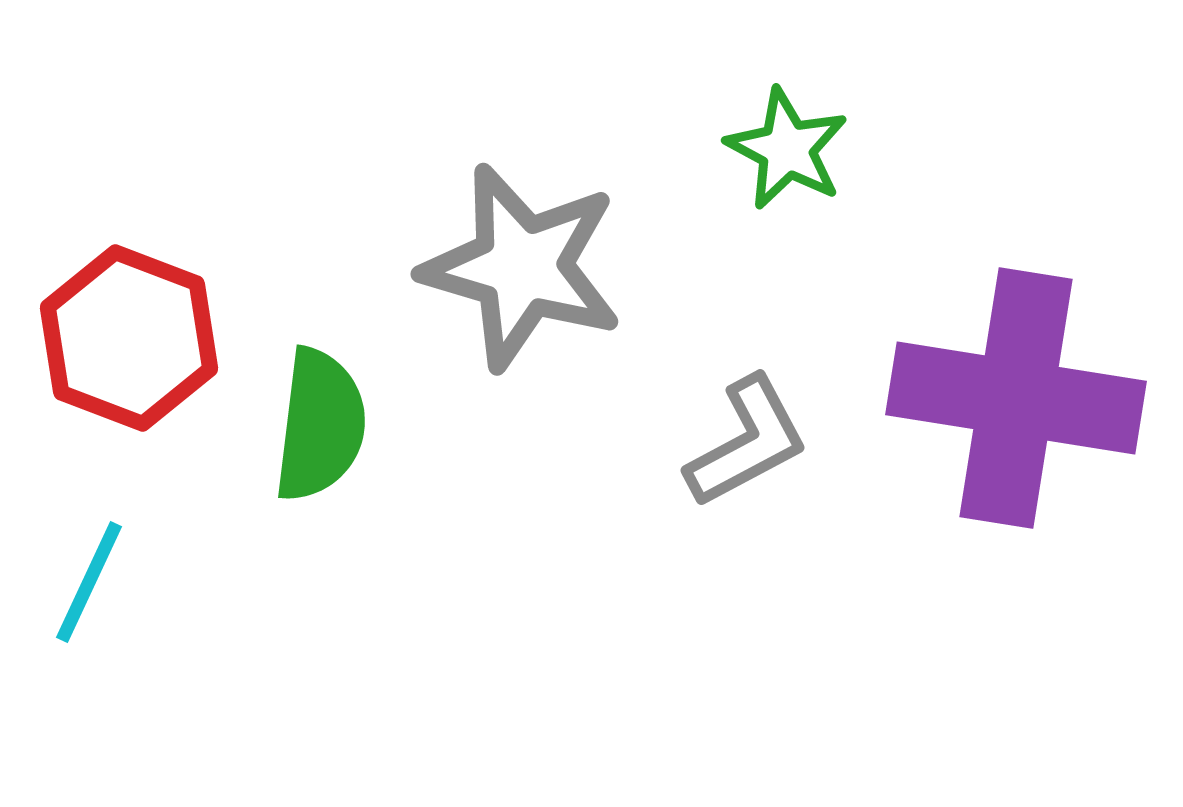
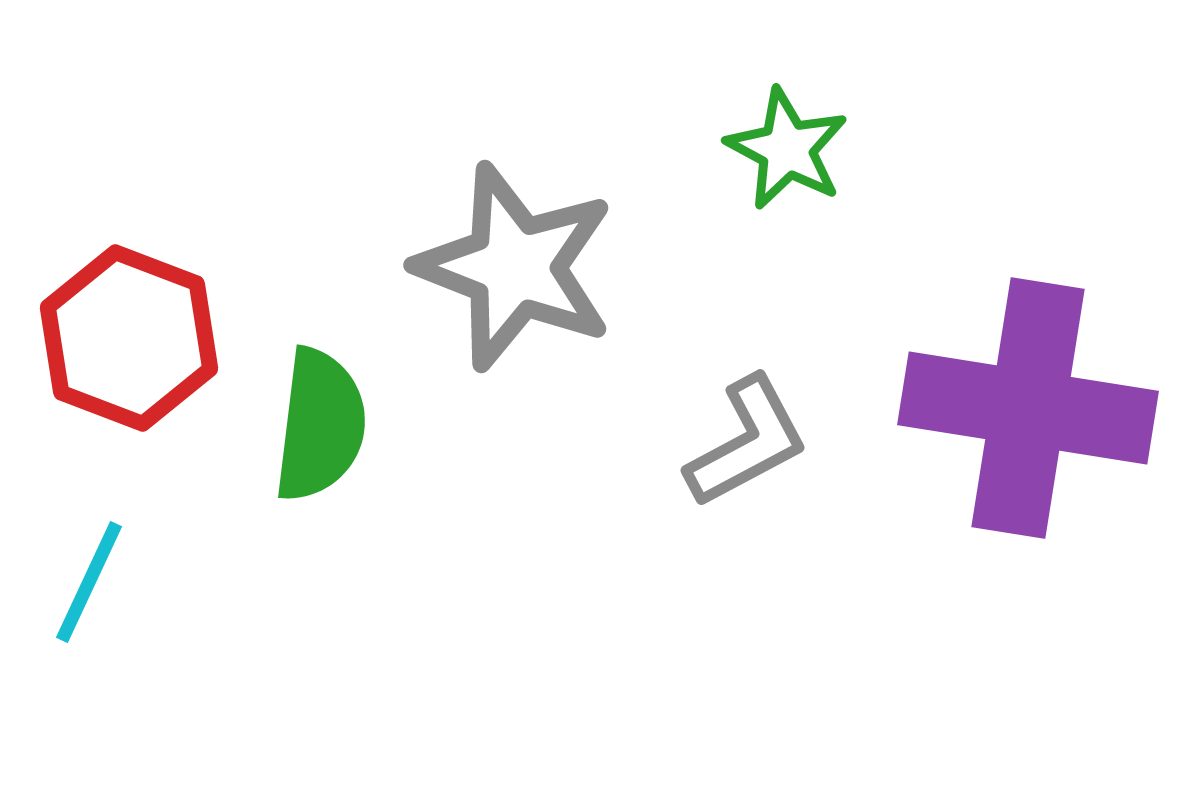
gray star: moved 7 px left; rotated 5 degrees clockwise
purple cross: moved 12 px right, 10 px down
